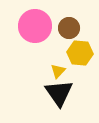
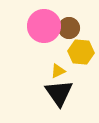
pink circle: moved 9 px right
yellow hexagon: moved 1 px right, 1 px up
yellow triangle: rotated 21 degrees clockwise
